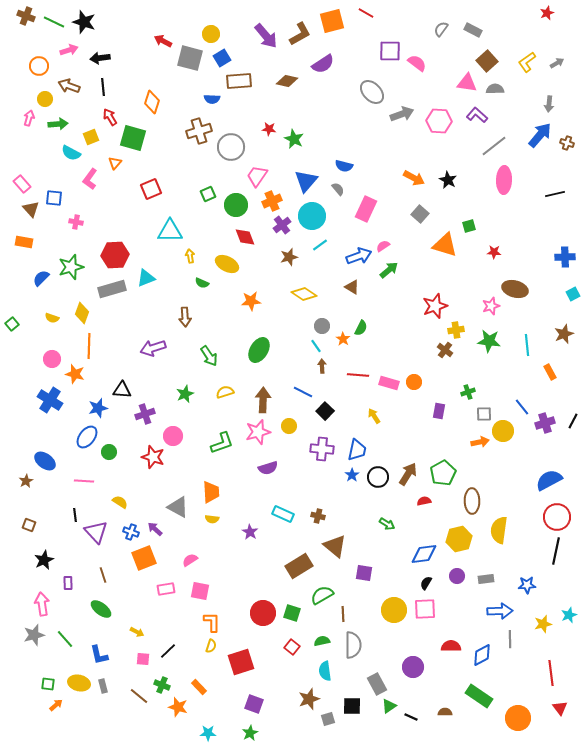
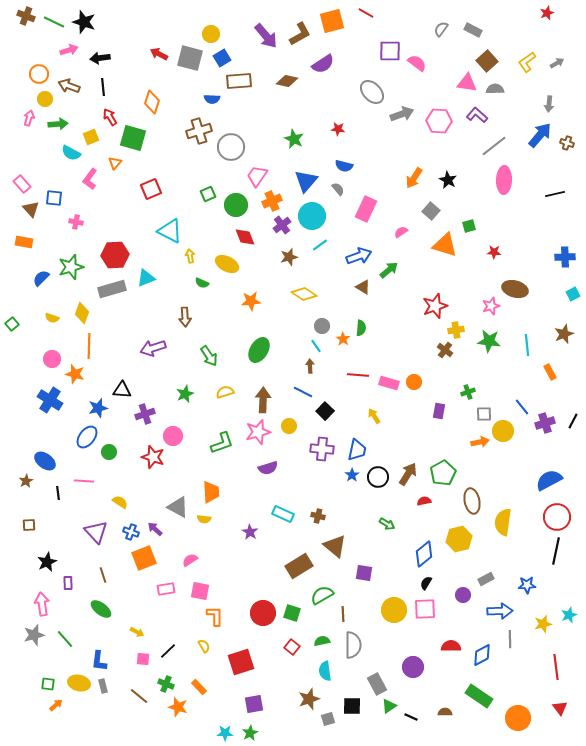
red arrow at (163, 41): moved 4 px left, 13 px down
orange circle at (39, 66): moved 8 px down
red star at (269, 129): moved 69 px right
orange arrow at (414, 178): rotated 95 degrees clockwise
gray square at (420, 214): moved 11 px right, 3 px up
cyan triangle at (170, 231): rotated 28 degrees clockwise
pink semicircle at (383, 246): moved 18 px right, 14 px up
brown triangle at (352, 287): moved 11 px right
green semicircle at (361, 328): rotated 21 degrees counterclockwise
brown arrow at (322, 366): moved 12 px left
brown ellipse at (472, 501): rotated 10 degrees counterclockwise
black line at (75, 515): moved 17 px left, 22 px up
yellow semicircle at (212, 519): moved 8 px left
brown square at (29, 525): rotated 24 degrees counterclockwise
yellow semicircle at (499, 530): moved 4 px right, 8 px up
blue diamond at (424, 554): rotated 32 degrees counterclockwise
black star at (44, 560): moved 3 px right, 2 px down
purple circle at (457, 576): moved 6 px right, 19 px down
gray rectangle at (486, 579): rotated 21 degrees counterclockwise
orange L-shape at (212, 622): moved 3 px right, 6 px up
yellow semicircle at (211, 646): moved 7 px left; rotated 48 degrees counterclockwise
blue L-shape at (99, 655): moved 6 px down; rotated 20 degrees clockwise
red line at (551, 673): moved 5 px right, 6 px up
green cross at (162, 685): moved 4 px right, 1 px up
purple square at (254, 704): rotated 30 degrees counterclockwise
cyan star at (208, 733): moved 17 px right
